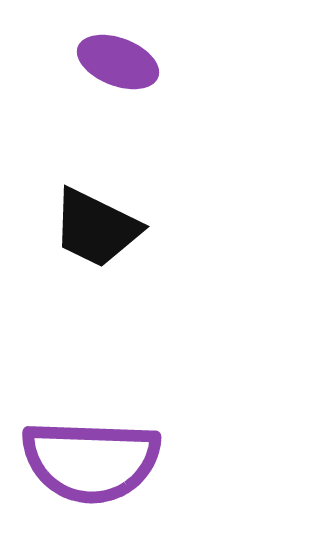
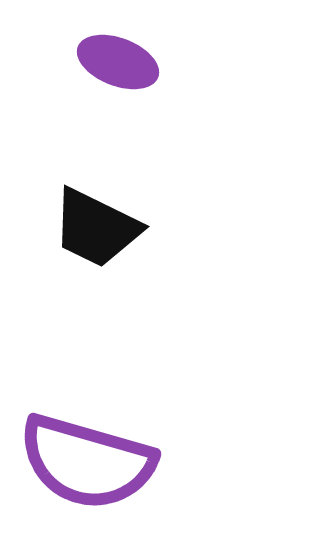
purple semicircle: moved 4 px left, 1 px down; rotated 14 degrees clockwise
